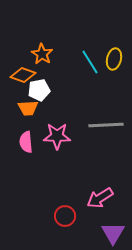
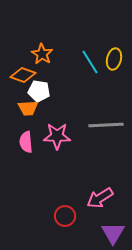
white pentagon: moved 1 px down; rotated 20 degrees clockwise
